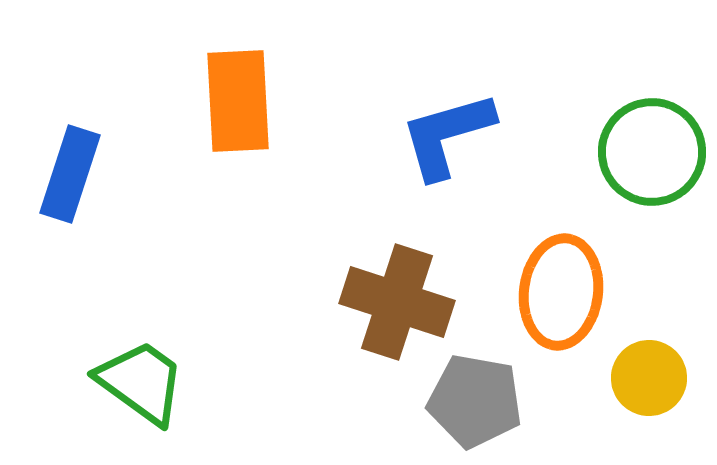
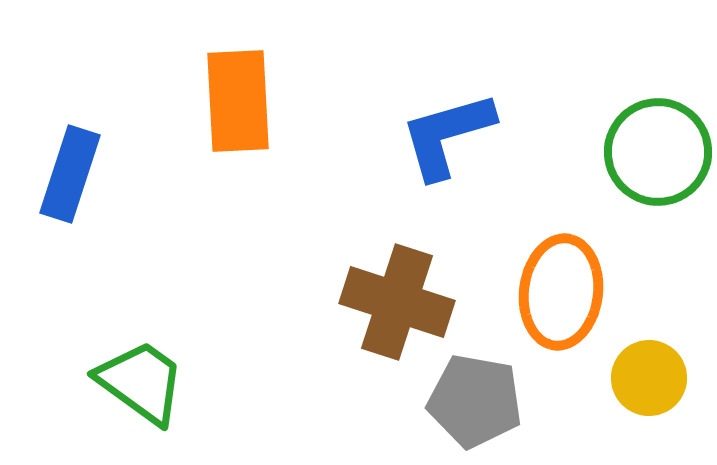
green circle: moved 6 px right
